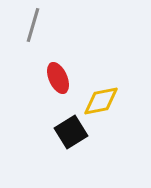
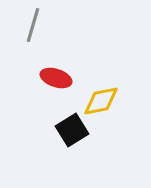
red ellipse: moved 2 px left; rotated 48 degrees counterclockwise
black square: moved 1 px right, 2 px up
